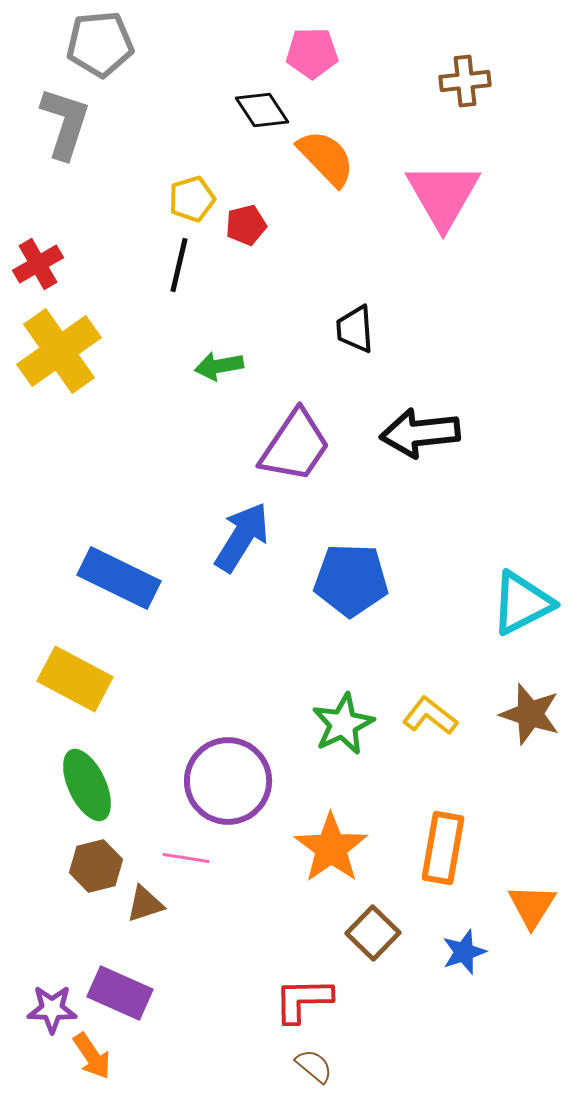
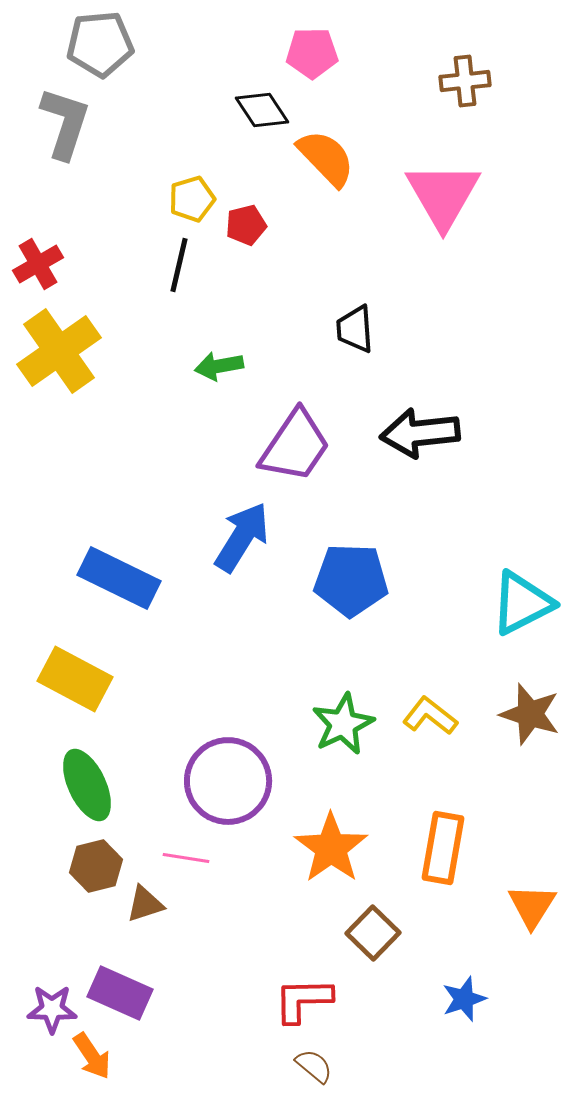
blue star: moved 47 px down
